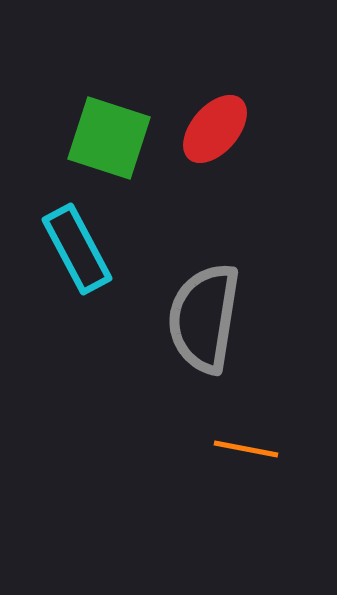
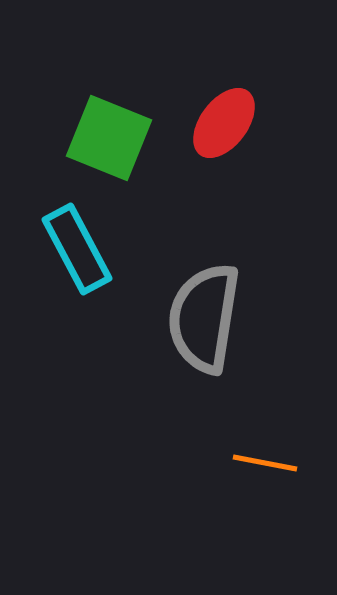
red ellipse: moved 9 px right, 6 px up; rotated 4 degrees counterclockwise
green square: rotated 4 degrees clockwise
orange line: moved 19 px right, 14 px down
